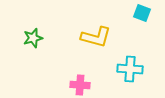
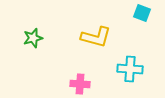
pink cross: moved 1 px up
